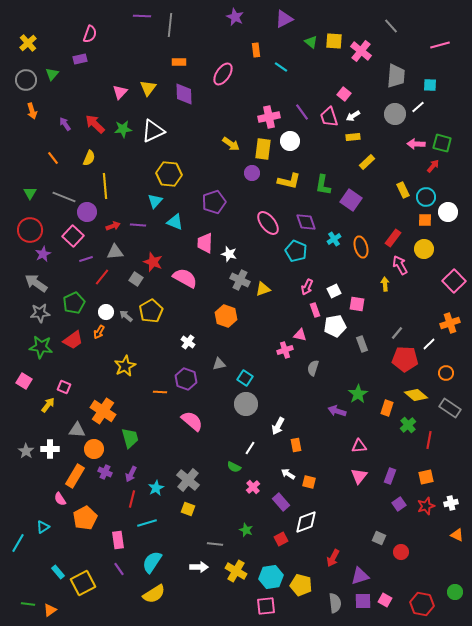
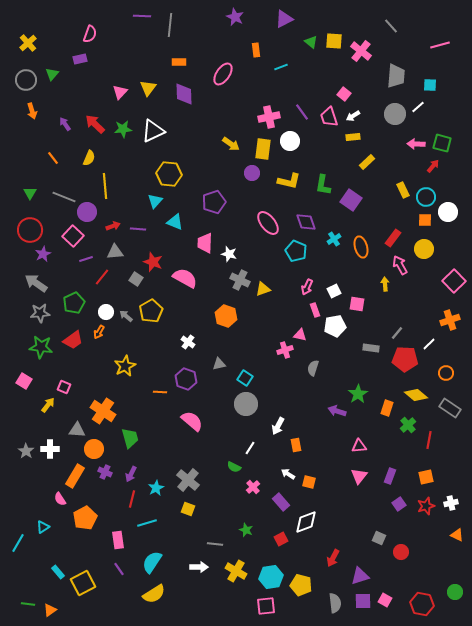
cyan line at (281, 67): rotated 56 degrees counterclockwise
purple line at (138, 225): moved 4 px down
orange cross at (450, 323): moved 3 px up
gray rectangle at (362, 344): moved 9 px right, 4 px down; rotated 63 degrees counterclockwise
